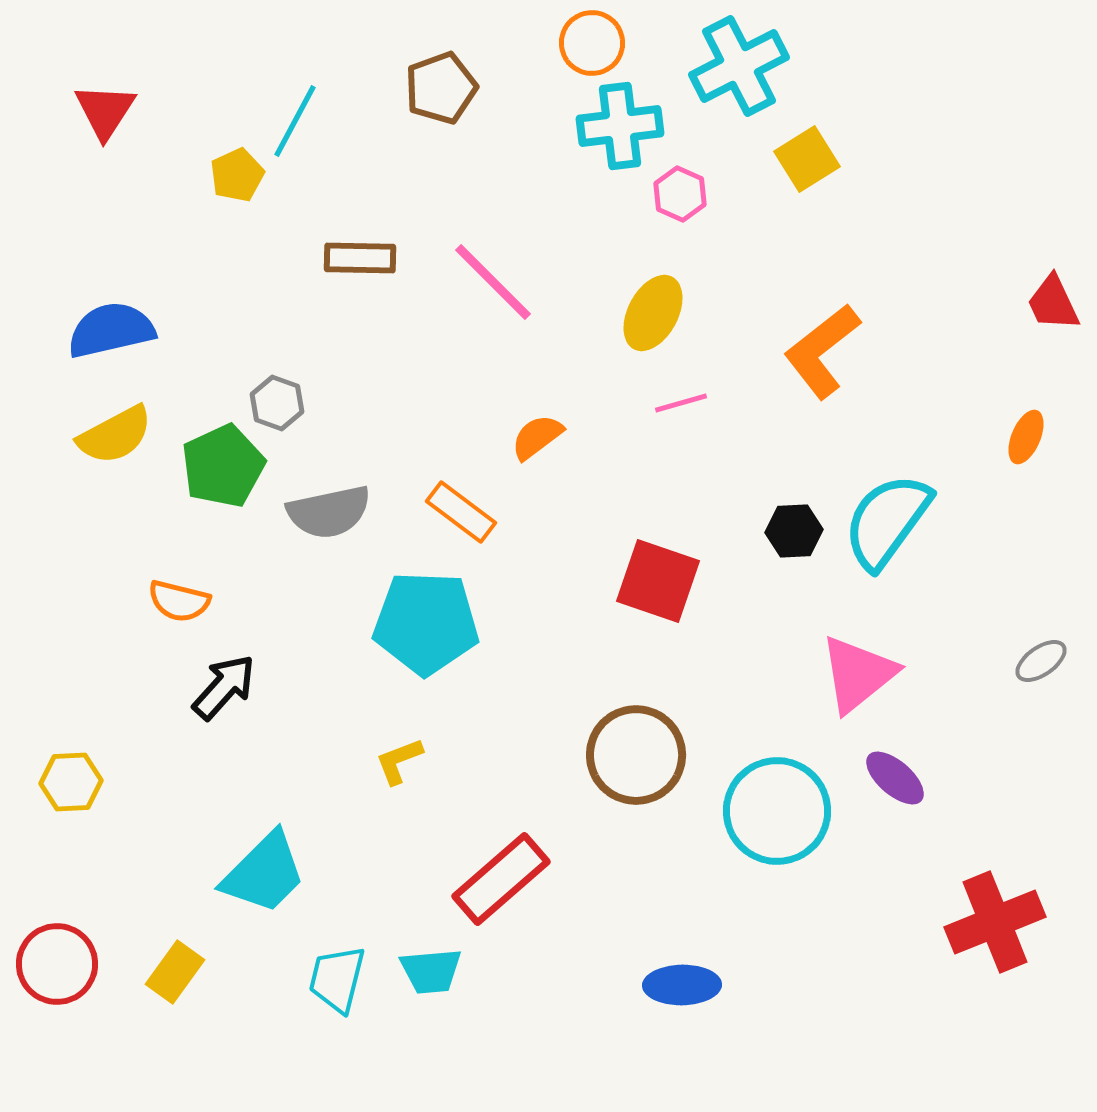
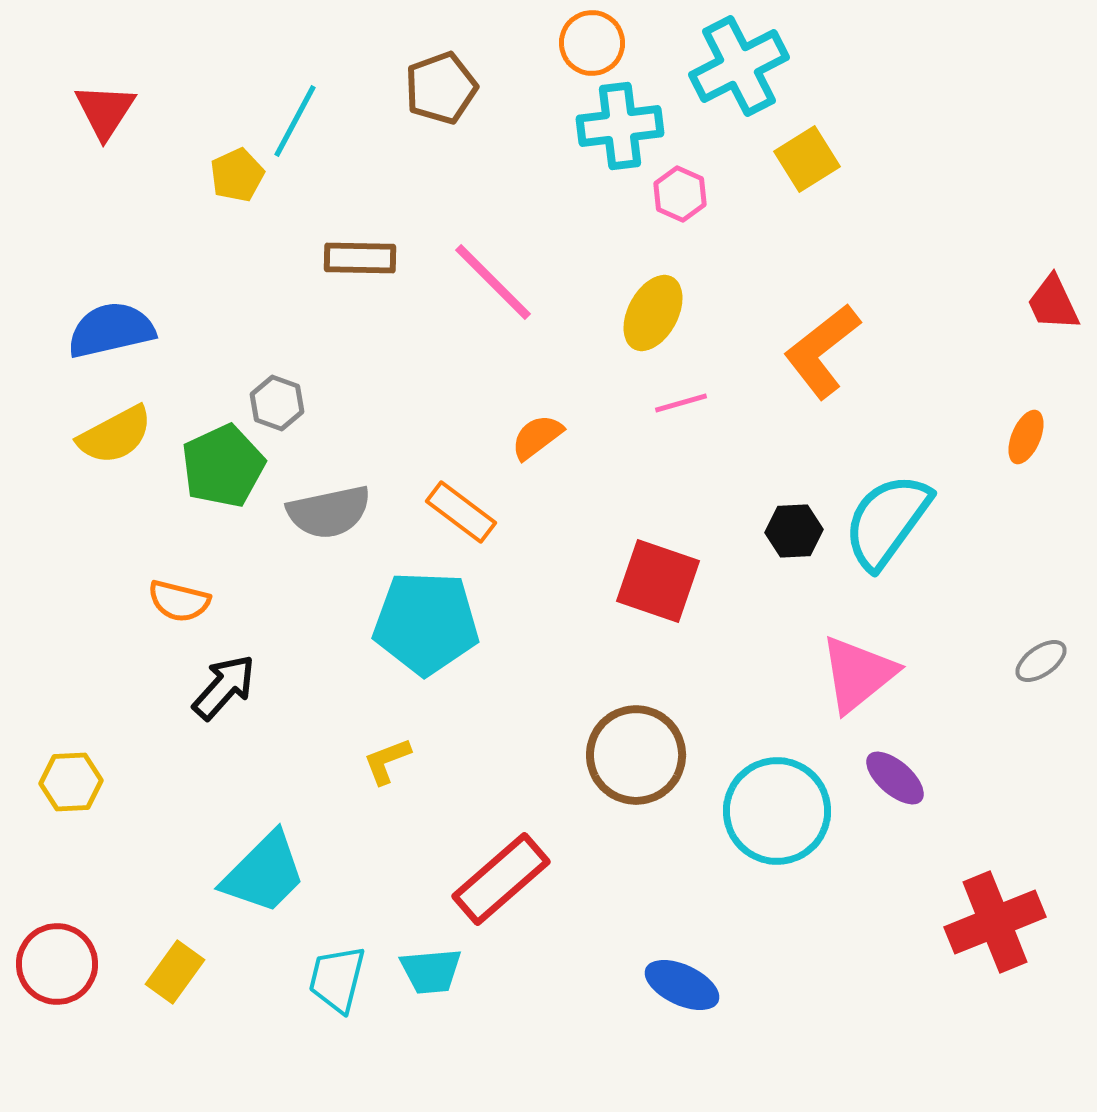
yellow L-shape at (399, 761): moved 12 px left
blue ellipse at (682, 985): rotated 26 degrees clockwise
